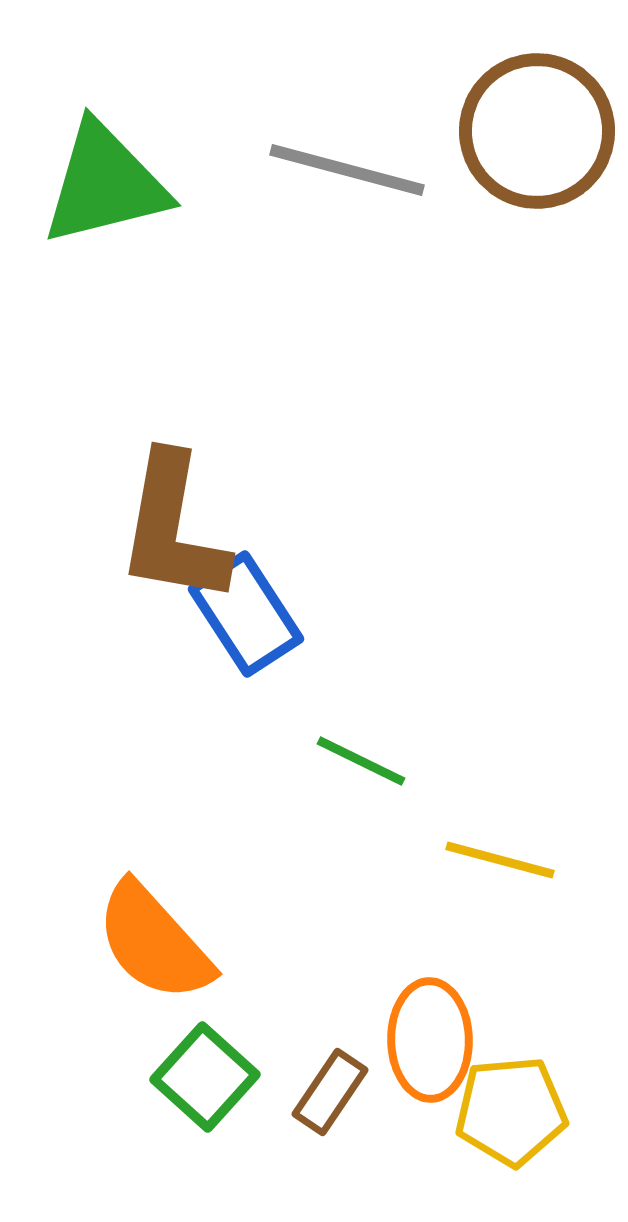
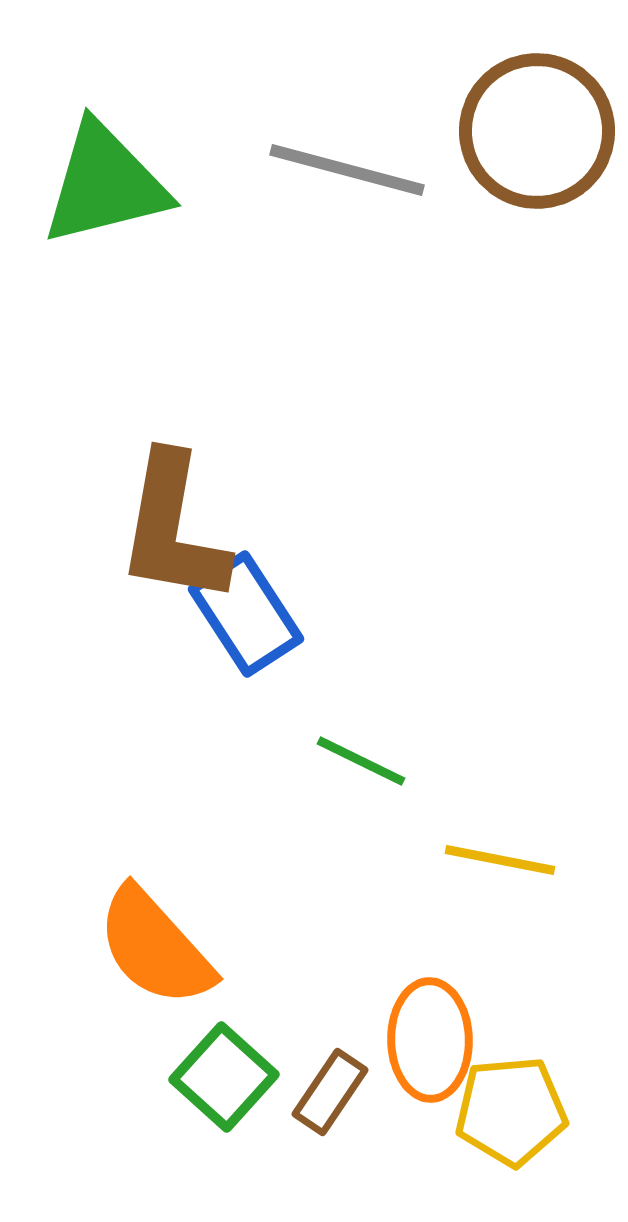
yellow line: rotated 4 degrees counterclockwise
orange semicircle: moved 1 px right, 5 px down
green square: moved 19 px right
